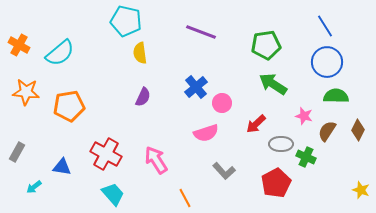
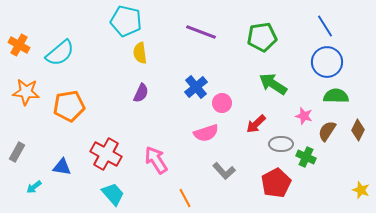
green pentagon: moved 4 px left, 8 px up
purple semicircle: moved 2 px left, 4 px up
